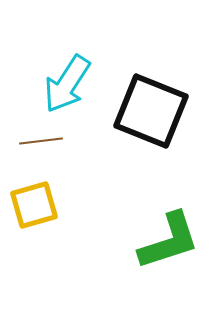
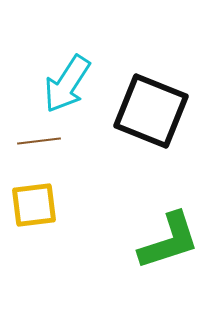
brown line: moved 2 px left
yellow square: rotated 9 degrees clockwise
